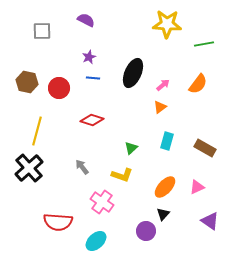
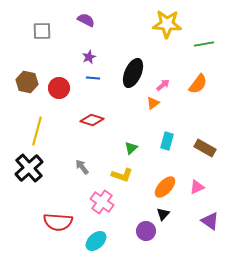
orange triangle: moved 7 px left, 4 px up
